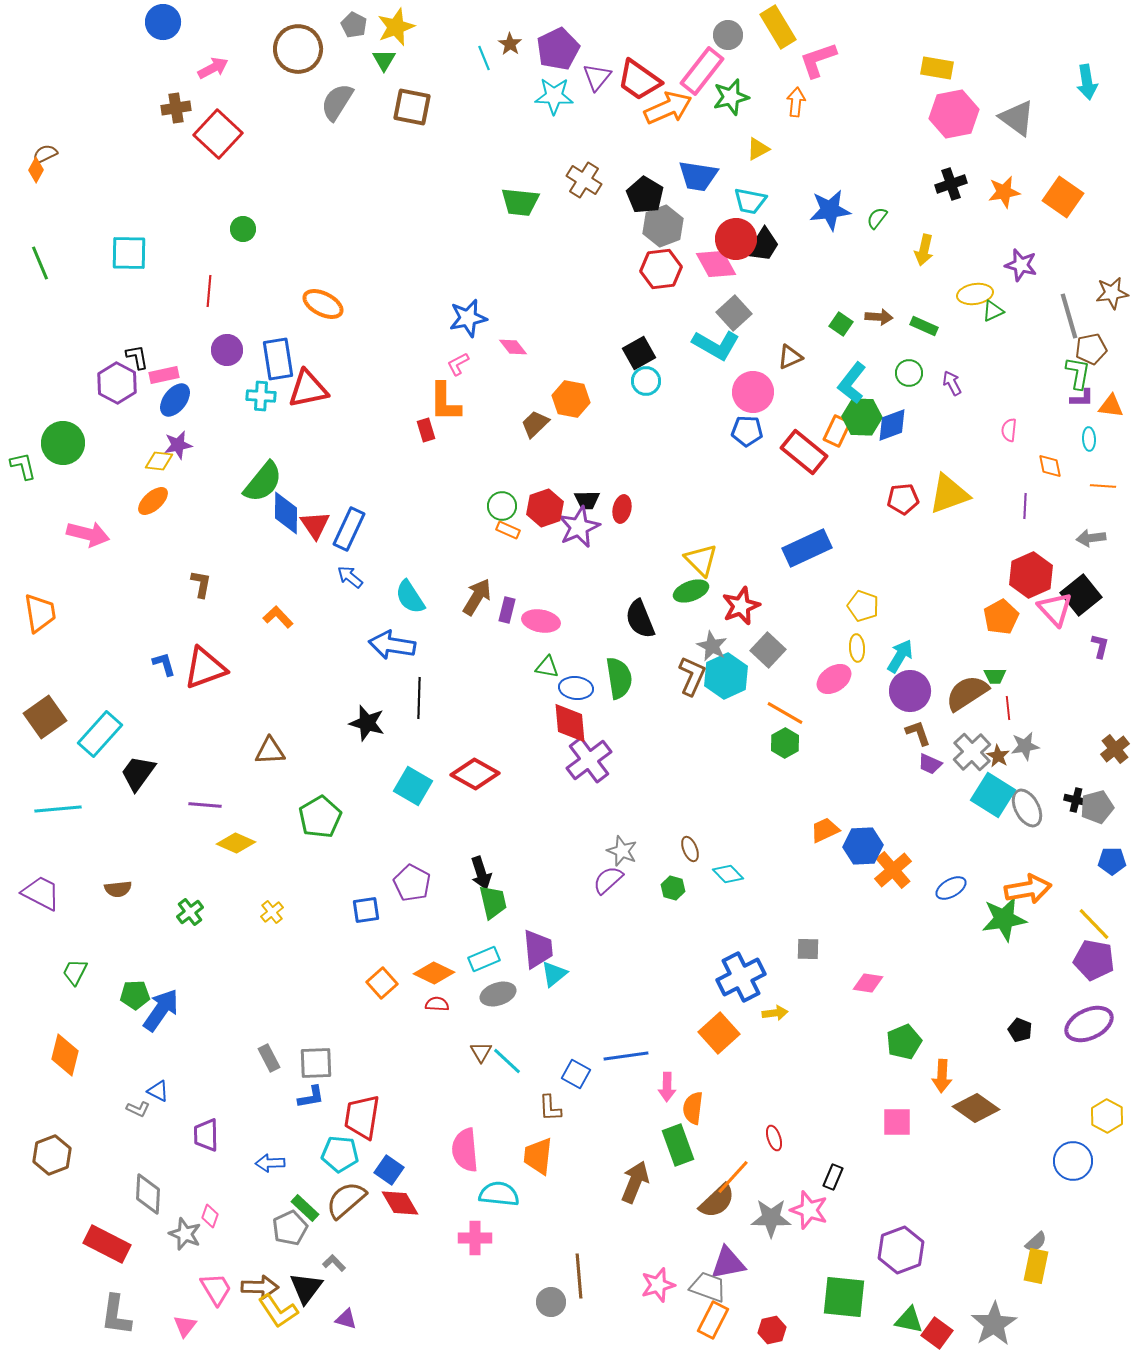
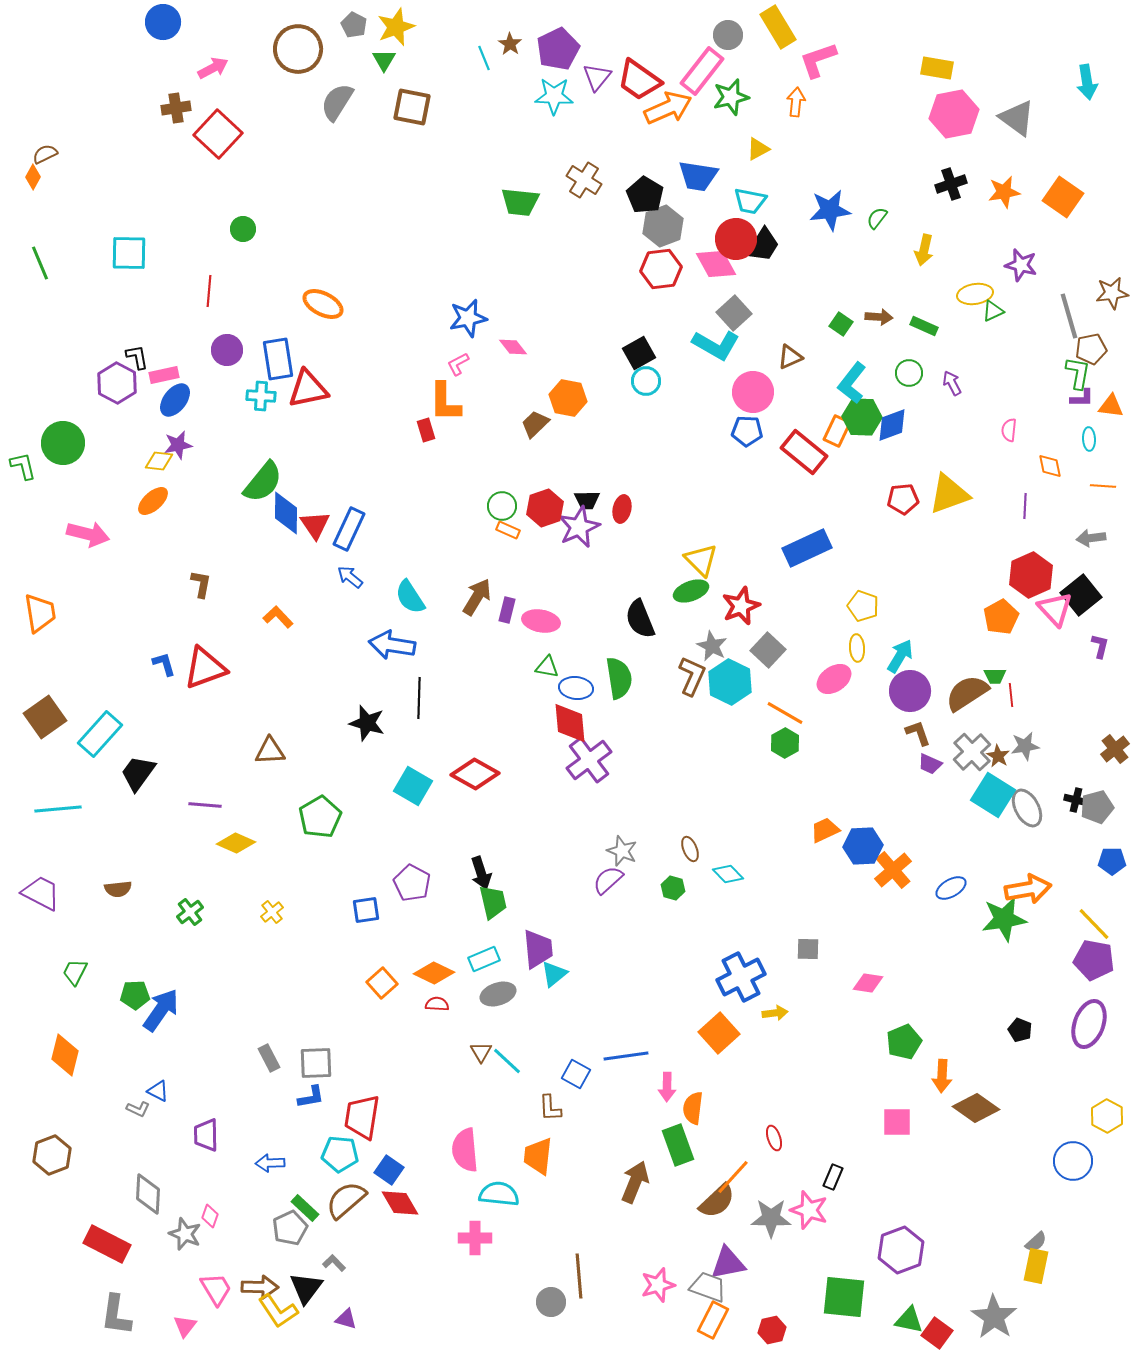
orange diamond at (36, 170): moved 3 px left, 7 px down
orange hexagon at (571, 399): moved 3 px left, 1 px up
cyan hexagon at (726, 676): moved 4 px right, 6 px down; rotated 9 degrees counterclockwise
red line at (1008, 708): moved 3 px right, 13 px up
purple ellipse at (1089, 1024): rotated 45 degrees counterclockwise
gray star at (994, 1324): moved 7 px up; rotated 6 degrees counterclockwise
